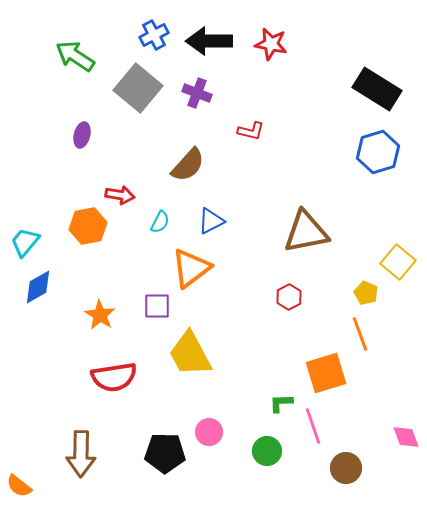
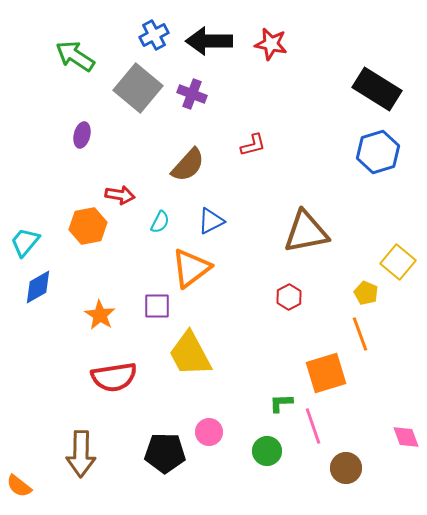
purple cross: moved 5 px left, 1 px down
red L-shape: moved 2 px right, 14 px down; rotated 28 degrees counterclockwise
